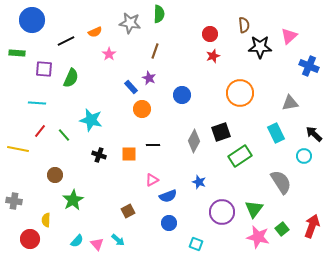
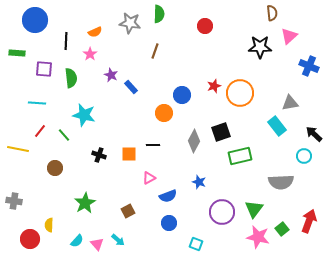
blue circle at (32, 20): moved 3 px right
brown semicircle at (244, 25): moved 28 px right, 12 px up
red circle at (210, 34): moved 5 px left, 8 px up
black line at (66, 41): rotated 60 degrees counterclockwise
pink star at (109, 54): moved 19 px left
red star at (213, 56): moved 1 px right, 30 px down
green semicircle at (71, 78): rotated 30 degrees counterclockwise
purple star at (149, 78): moved 38 px left, 3 px up
orange circle at (142, 109): moved 22 px right, 4 px down
cyan star at (91, 120): moved 7 px left, 5 px up
cyan rectangle at (276, 133): moved 1 px right, 7 px up; rotated 12 degrees counterclockwise
green rectangle at (240, 156): rotated 20 degrees clockwise
brown circle at (55, 175): moved 7 px up
pink triangle at (152, 180): moved 3 px left, 2 px up
gray semicircle at (281, 182): rotated 120 degrees clockwise
green star at (73, 200): moved 12 px right, 3 px down
yellow semicircle at (46, 220): moved 3 px right, 5 px down
red arrow at (312, 226): moved 3 px left, 5 px up
